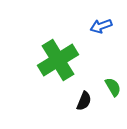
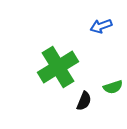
green cross: moved 7 px down
green semicircle: rotated 102 degrees clockwise
